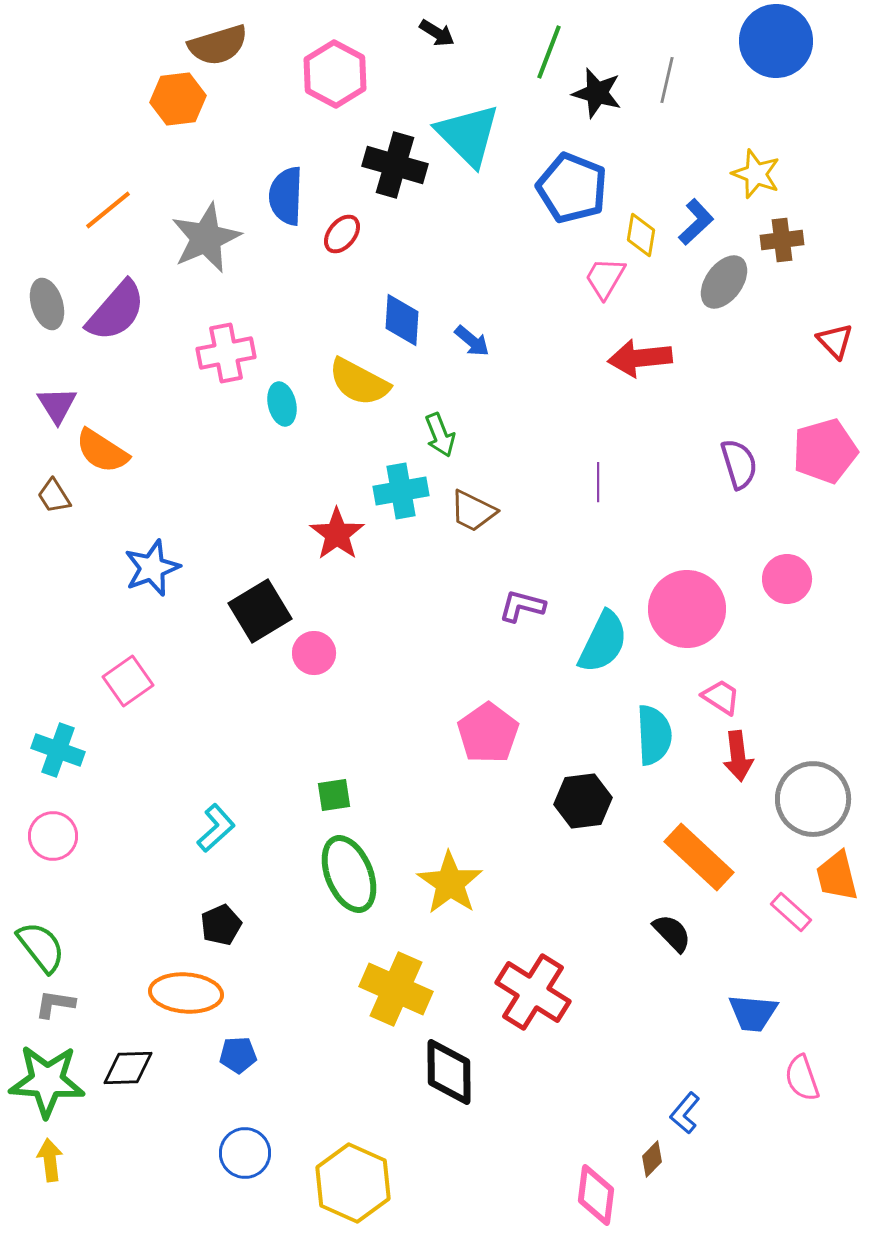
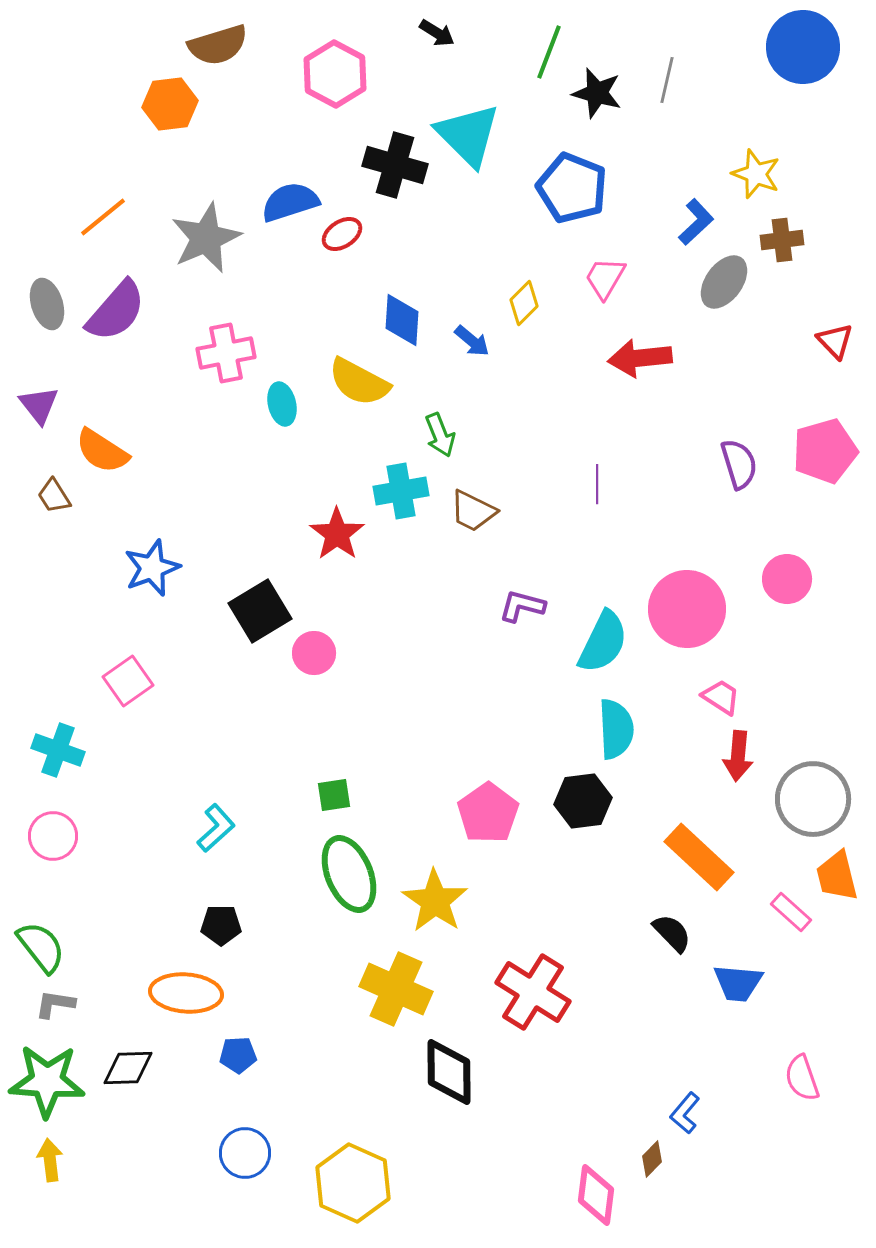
blue circle at (776, 41): moved 27 px right, 6 px down
orange hexagon at (178, 99): moved 8 px left, 5 px down
blue semicircle at (286, 196): moved 4 px right, 6 px down; rotated 70 degrees clockwise
orange line at (108, 210): moved 5 px left, 7 px down
red ellipse at (342, 234): rotated 18 degrees clockwise
yellow diamond at (641, 235): moved 117 px left, 68 px down; rotated 36 degrees clockwise
purple triangle at (57, 405): moved 18 px left; rotated 6 degrees counterclockwise
purple line at (598, 482): moved 1 px left, 2 px down
pink pentagon at (488, 733): moved 80 px down
cyan semicircle at (654, 735): moved 38 px left, 6 px up
red arrow at (738, 756): rotated 12 degrees clockwise
yellow star at (450, 883): moved 15 px left, 18 px down
black pentagon at (221, 925): rotated 24 degrees clockwise
blue trapezoid at (753, 1013): moved 15 px left, 30 px up
